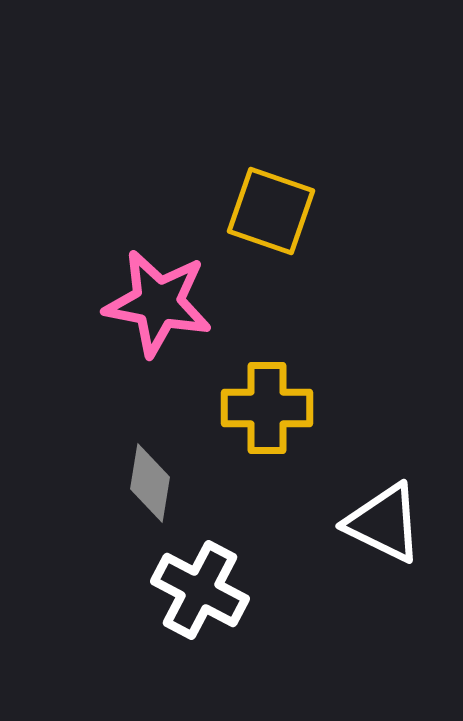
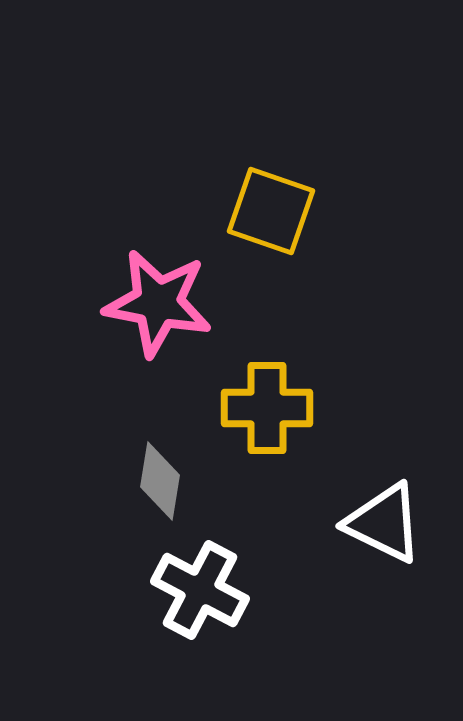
gray diamond: moved 10 px right, 2 px up
